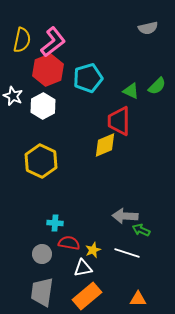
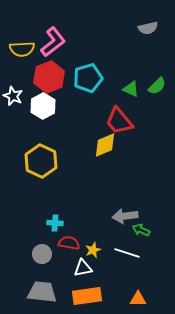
yellow semicircle: moved 9 px down; rotated 75 degrees clockwise
red hexagon: moved 1 px right, 7 px down
green triangle: moved 2 px up
red trapezoid: rotated 40 degrees counterclockwise
gray arrow: rotated 10 degrees counterclockwise
gray trapezoid: rotated 88 degrees clockwise
orange rectangle: rotated 32 degrees clockwise
